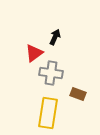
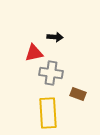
black arrow: rotated 70 degrees clockwise
red triangle: rotated 24 degrees clockwise
yellow rectangle: rotated 12 degrees counterclockwise
